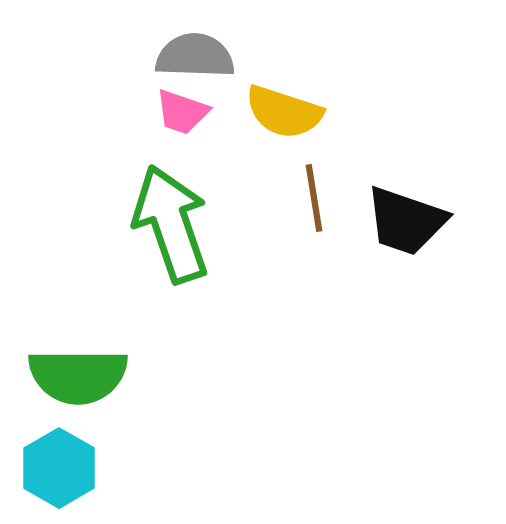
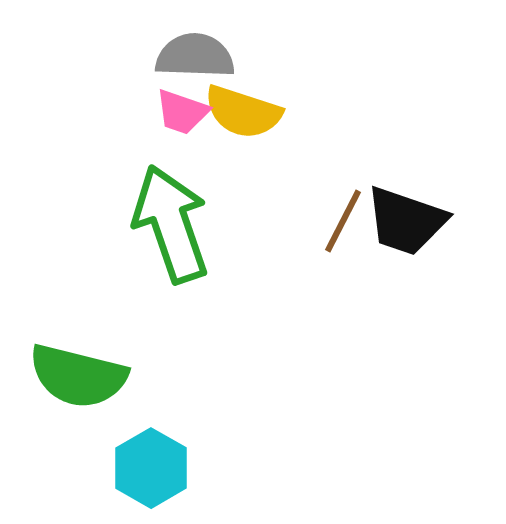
yellow semicircle: moved 41 px left
brown line: moved 29 px right, 23 px down; rotated 36 degrees clockwise
green semicircle: rotated 14 degrees clockwise
cyan hexagon: moved 92 px right
